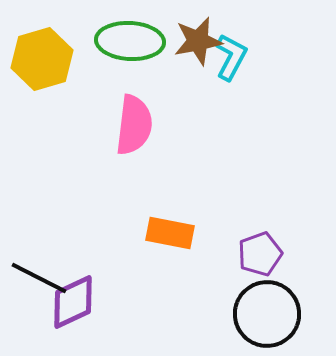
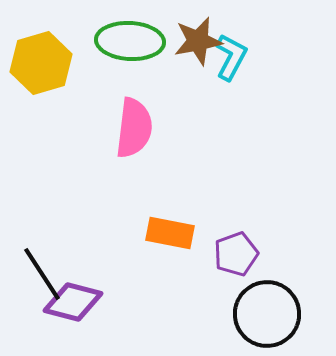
yellow hexagon: moved 1 px left, 4 px down
pink semicircle: moved 3 px down
purple pentagon: moved 24 px left
black line: moved 3 px right, 4 px up; rotated 30 degrees clockwise
purple diamond: rotated 40 degrees clockwise
